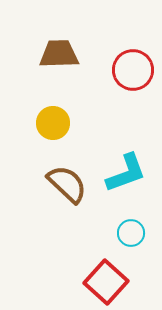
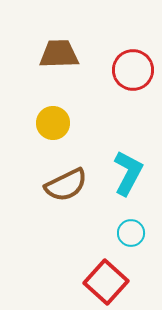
cyan L-shape: moved 2 px right; rotated 42 degrees counterclockwise
brown semicircle: moved 1 px left, 1 px down; rotated 111 degrees clockwise
